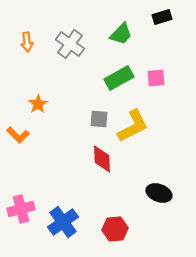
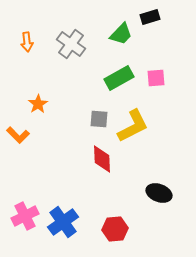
black rectangle: moved 12 px left
gray cross: moved 1 px right
pink cross: moved 4 px right, 7 px down; rotated 12 degrees counterclockwise
